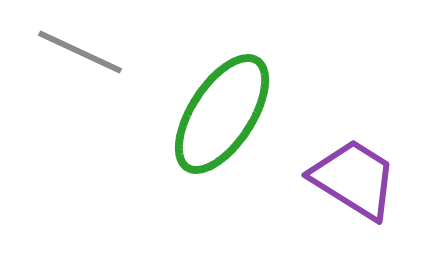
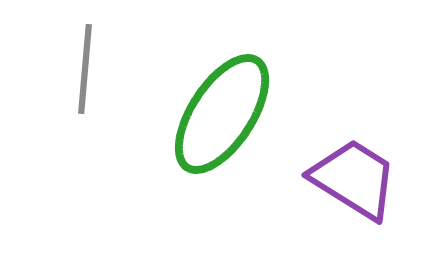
gray line: moved 5 px right, 17 px down; rotated 70 degrees clockwise
